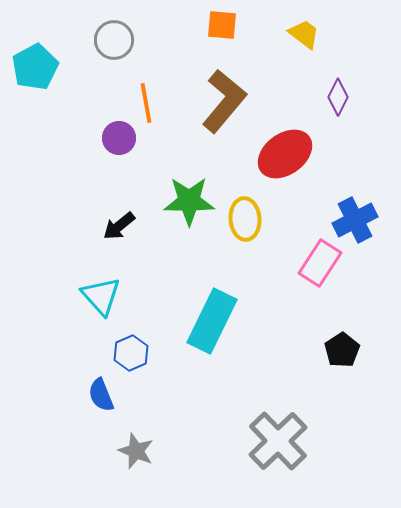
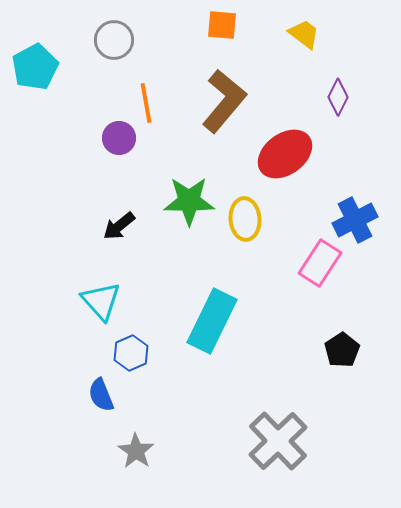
cyan triangle: moved 5 px down
gray star: rotated 12 degrees clockwise
